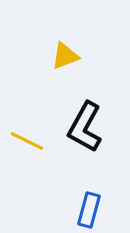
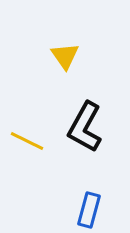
yellow triangle: rotated 44 degrees counterclockwise
